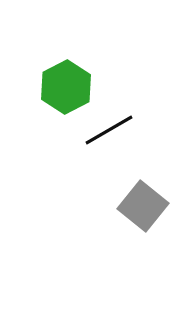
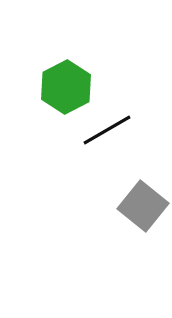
black line: moved 2 px left
